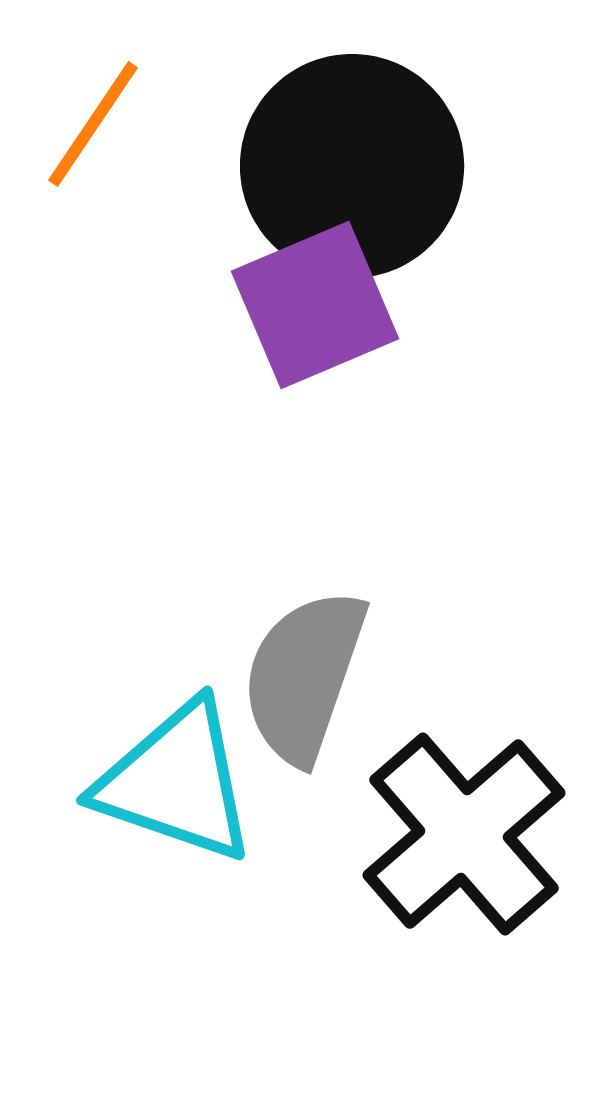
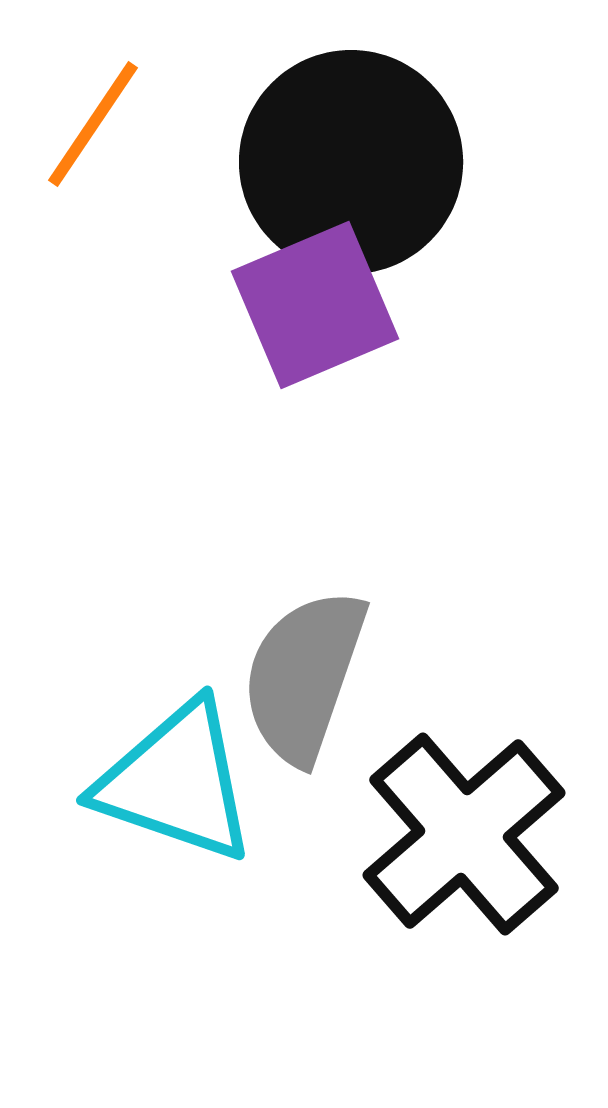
black circle: moved 1 px left, 4 px up
